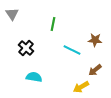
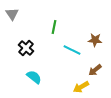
green line: moved 1 px right, 3 px down
cyan semicircle: rotated 28 degrees clockwise
